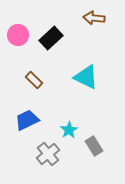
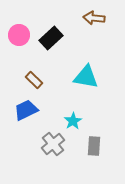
pink circle: moved 1 px right
cyan triangle: rotated 16 degrees counterclockwise
blue trapezoid: moved 1 px left, 10 px up
cyan star: moved 4 px right, 9 px up
gray rectangle: rotated 36 degrees clockwise
gray cross: moved 5 px right, 10 px up
